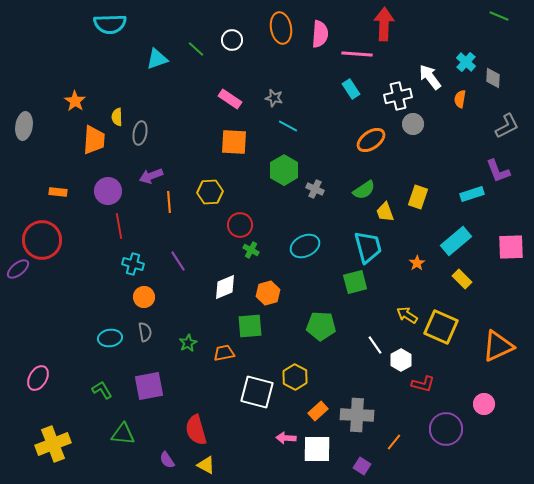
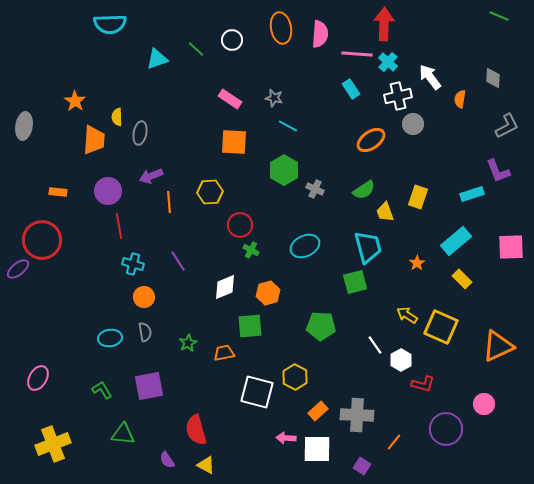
cyan cross at (466, 62): moved 78 px left
